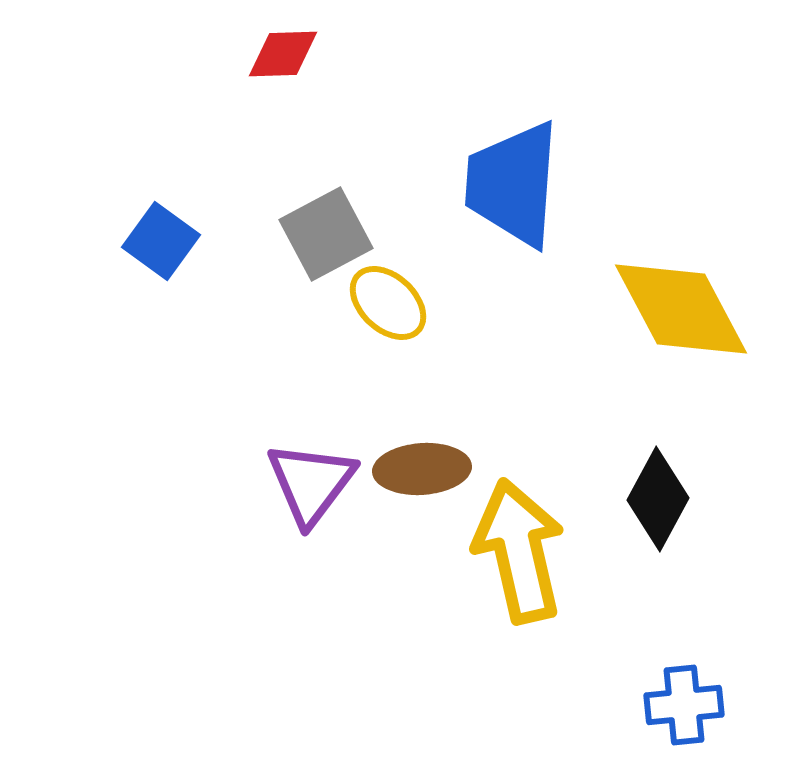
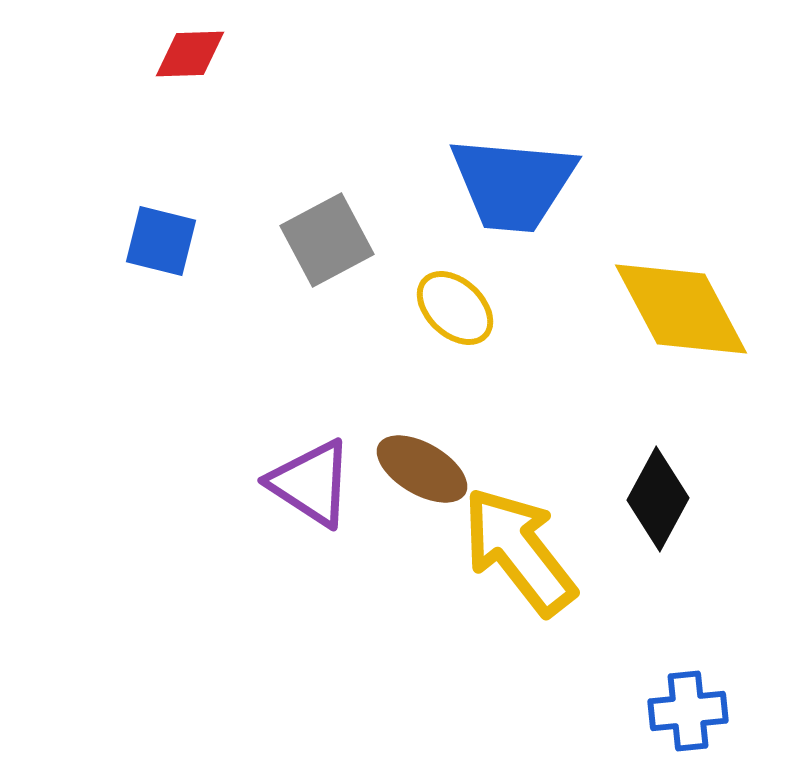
red diamond: moved 93 px left
blue trapezoid: rotated 89 degrees counterclockwise
gray square: moved 1 px right, 6 px down
blue square: rotated 22 degrees counterclockwise
yellow ellipse: moved 67 px right, 5 px down
brown ellipse: rotated 34 degrees clockwise
purple triangle: rotated 34 degrees counterclockwise
yellow arrow: rotated 25 degrees counterclockwise
blue cross: moved 4 px right, 6 px down
